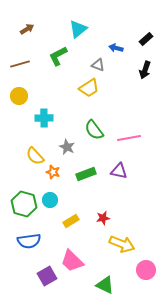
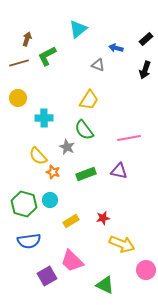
brown arrow: moved 10 px down; rotated 40 degrees counterclockwise
green L-shape: moved 11 px left
brown line: moved 1 px left, 1 px up
yellow trapezoid: moved 12 px down; rotated 25 degrees counterclockwise
yellow circle: moved 1 px left, 2 px down
green semicircle: moved 10 px left
yellow semicircle: moved 3 px right
